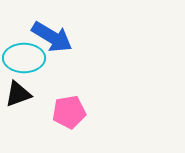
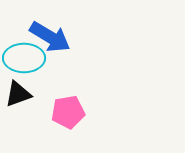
blue arrow: moved 2 px left
pink pentagon: moved 1 px left
